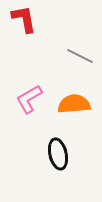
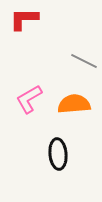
red L-shape: rotated 80 degrees counterclockwise
gray line: moved 4 px right, 5 px down
black ellipse: rotated 8 degrees clockwise
